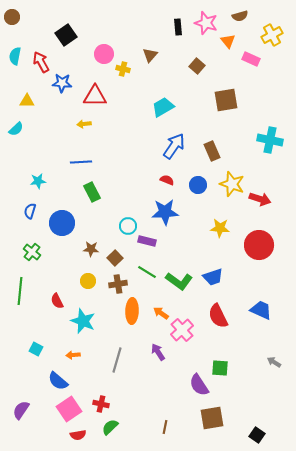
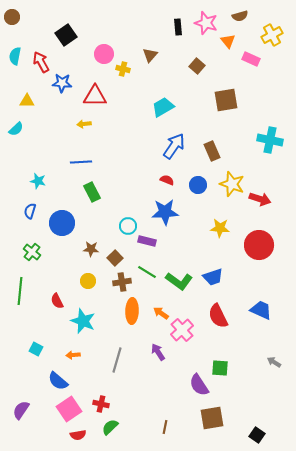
cyan star at (38, 181): rotated 21 degrees clockwise
brown cross at (118, 284): moved 4 px right, 2 px up
